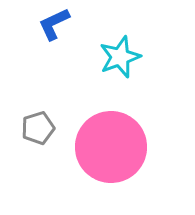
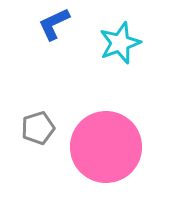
cyan star: moved 14 px up
pink circle: moved 5 px left
